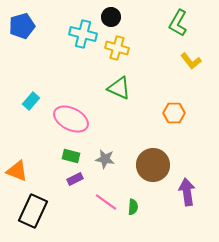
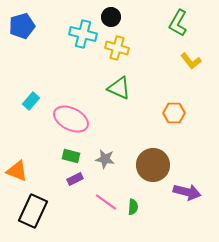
purple arrow: rotated 112 degrees clockwise
